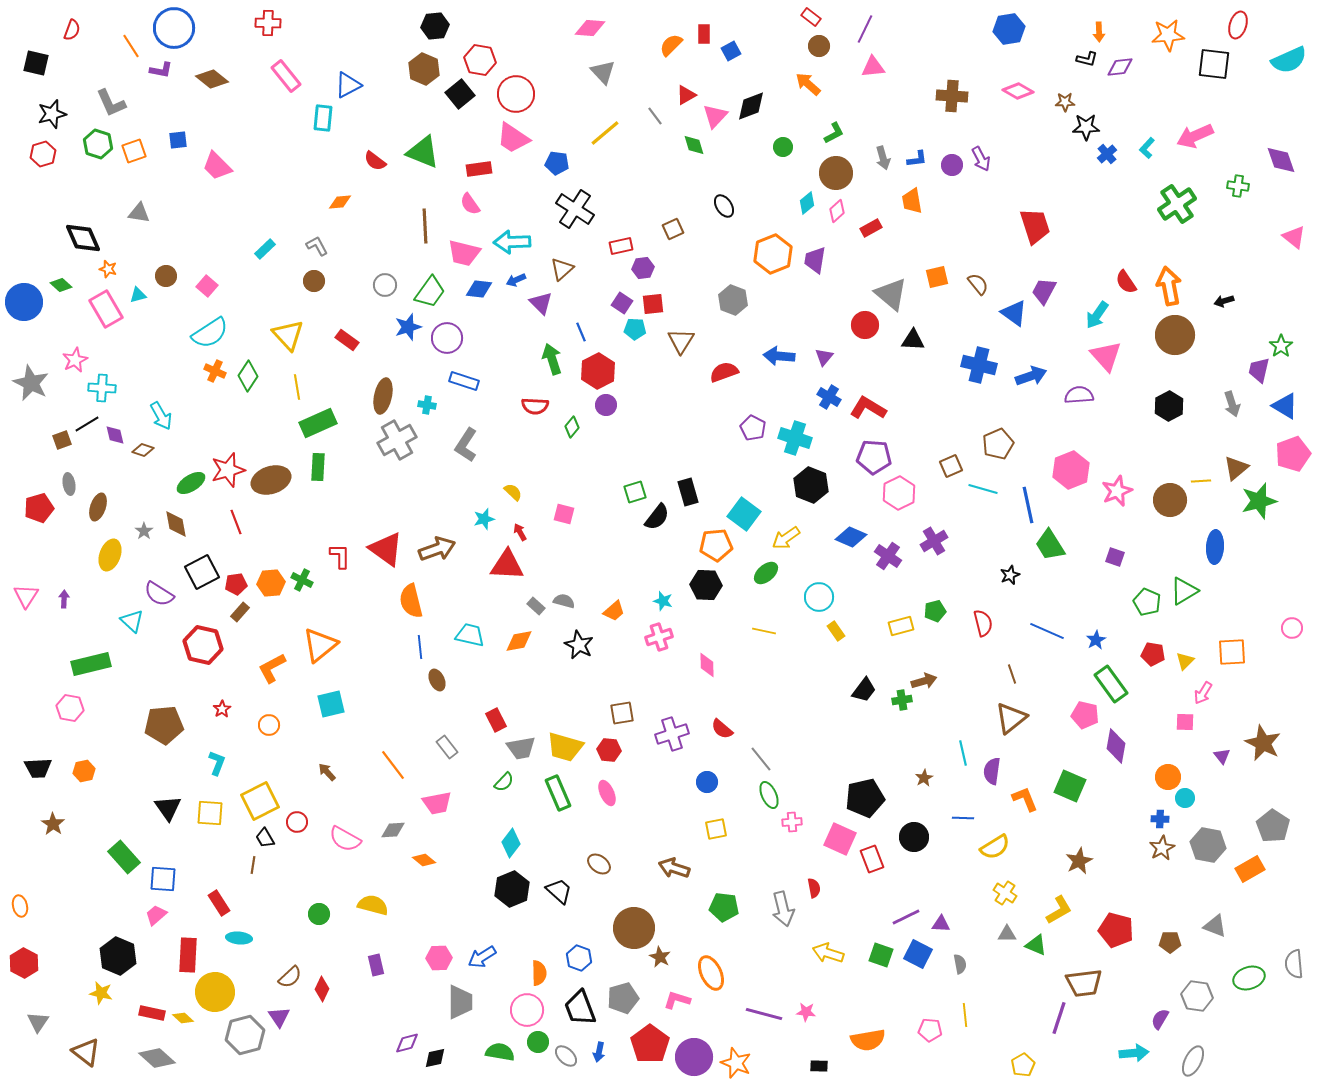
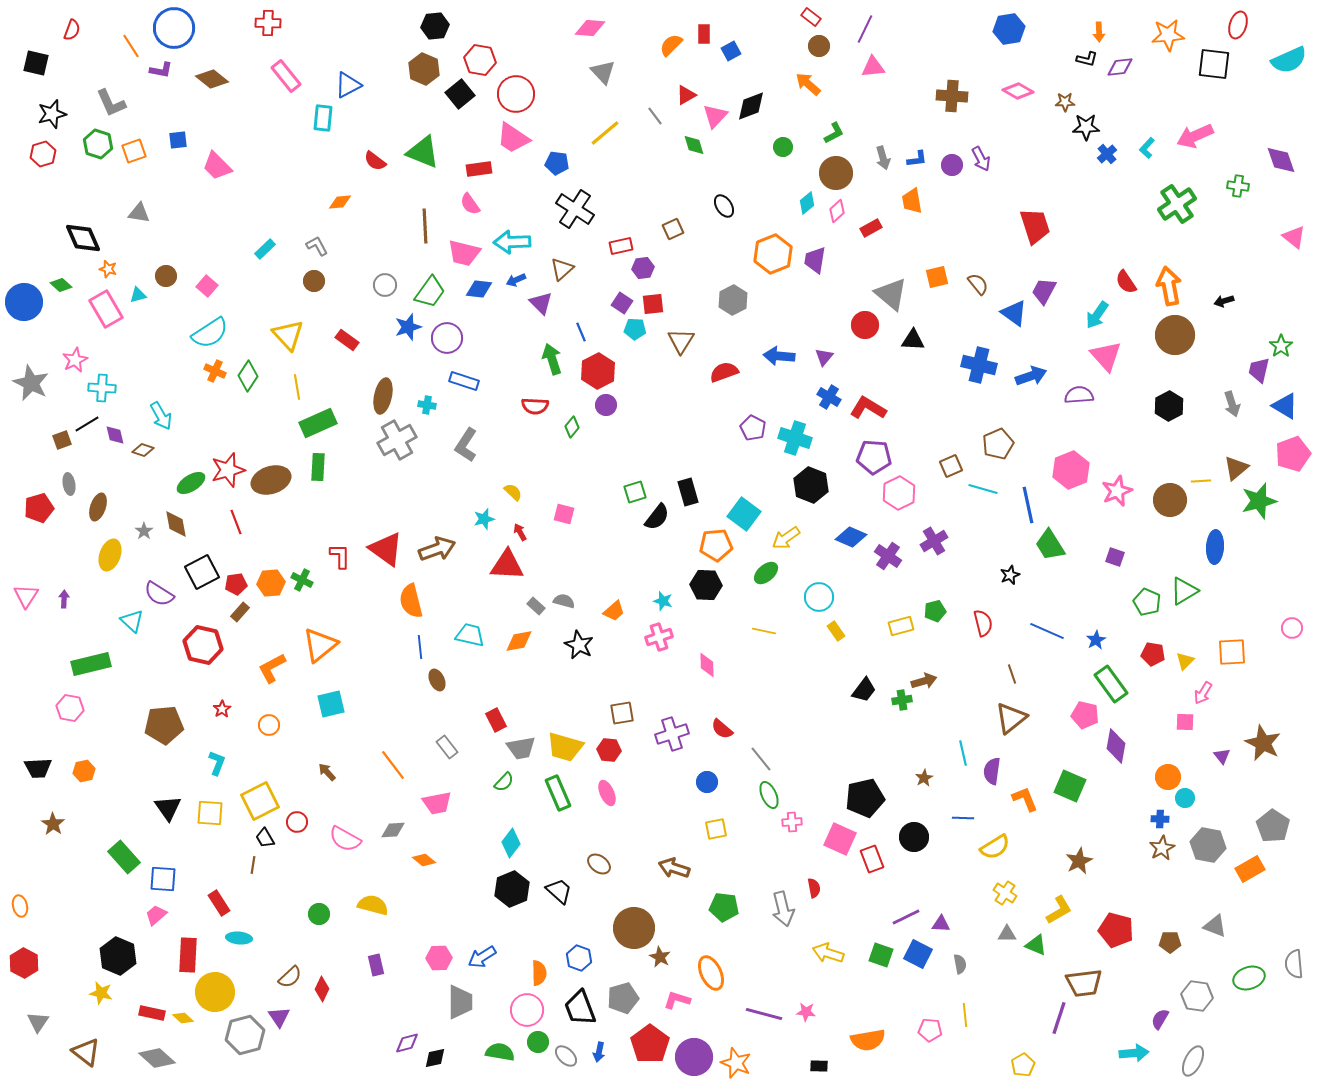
gray hexagon at (733, 300): rotated 12 degrees clockwise
